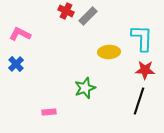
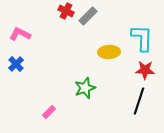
pink rectangle: rotated 40 degrees counterclockwise
